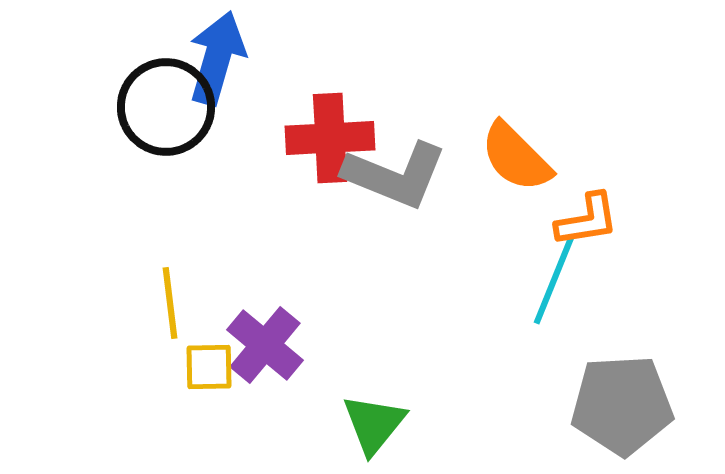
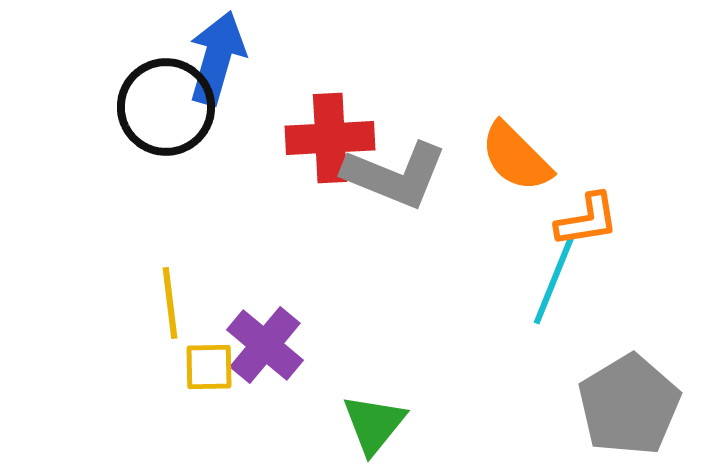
gray pentagon: moved 7 px right; rotated 28 degrees counterclockwise
